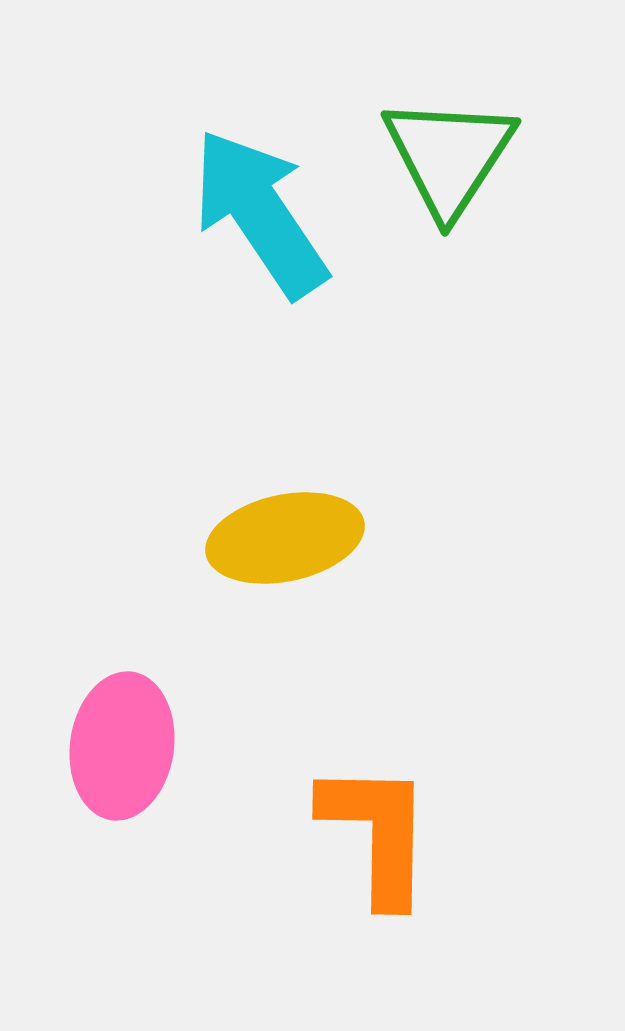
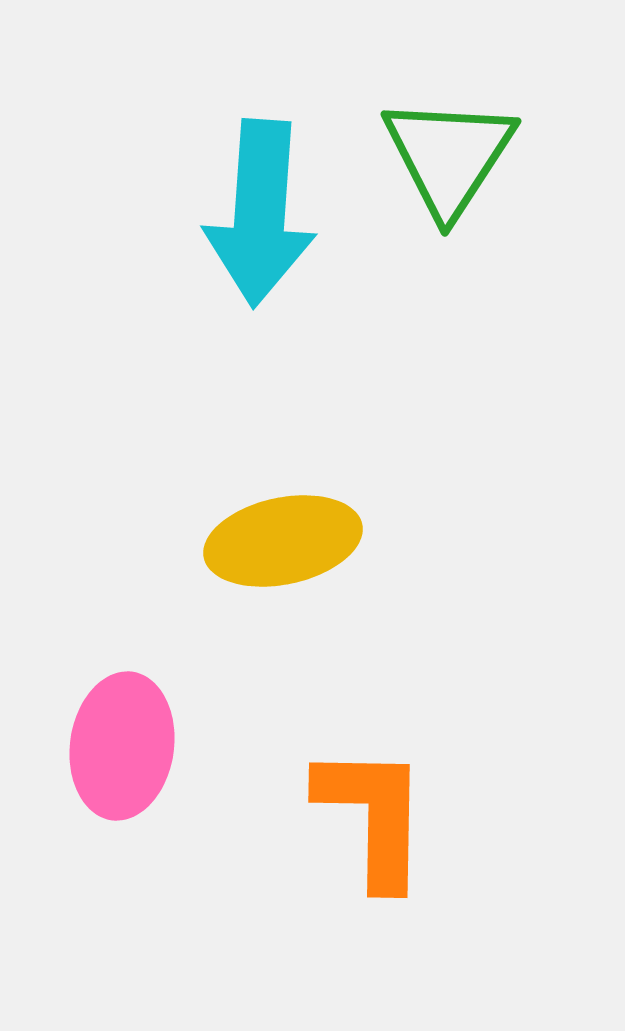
cyan arrow: rotated 142 degrees counterclockwise
yellow ellipse: moved 2 px left, 3 px down
orange L-shape: moved 4 px left, 17 px up
